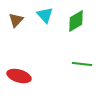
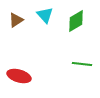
brown triangle: rotated 14 degrees clockwise
